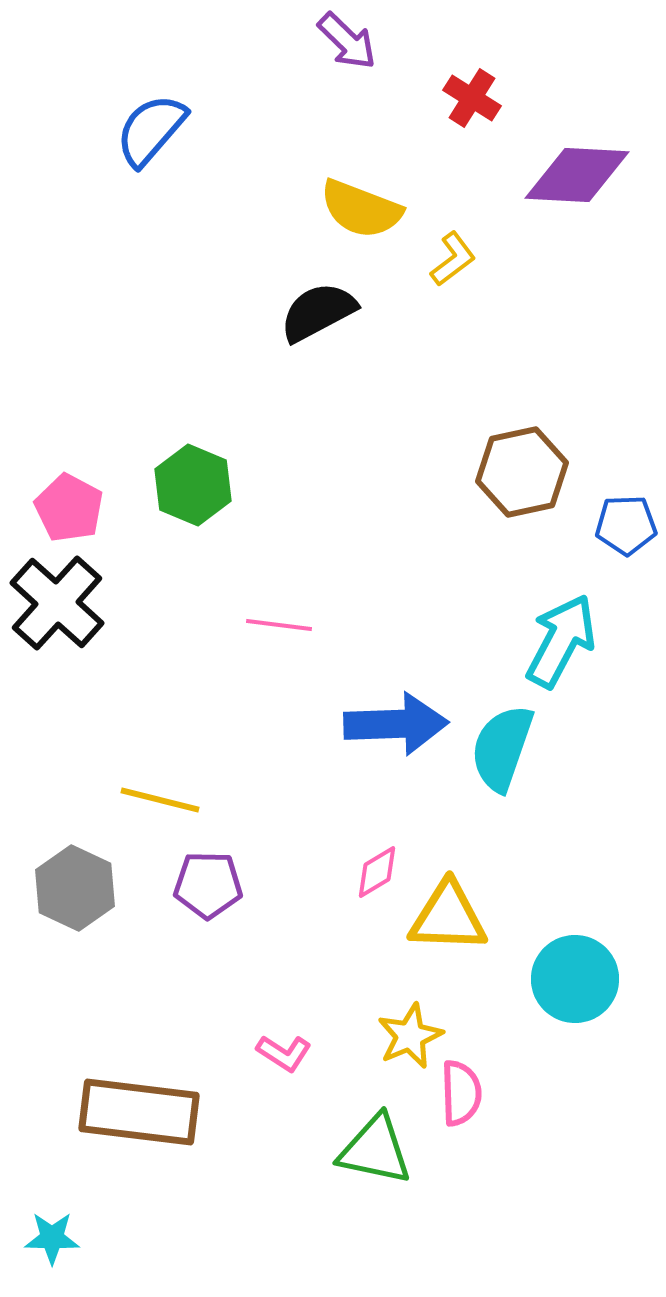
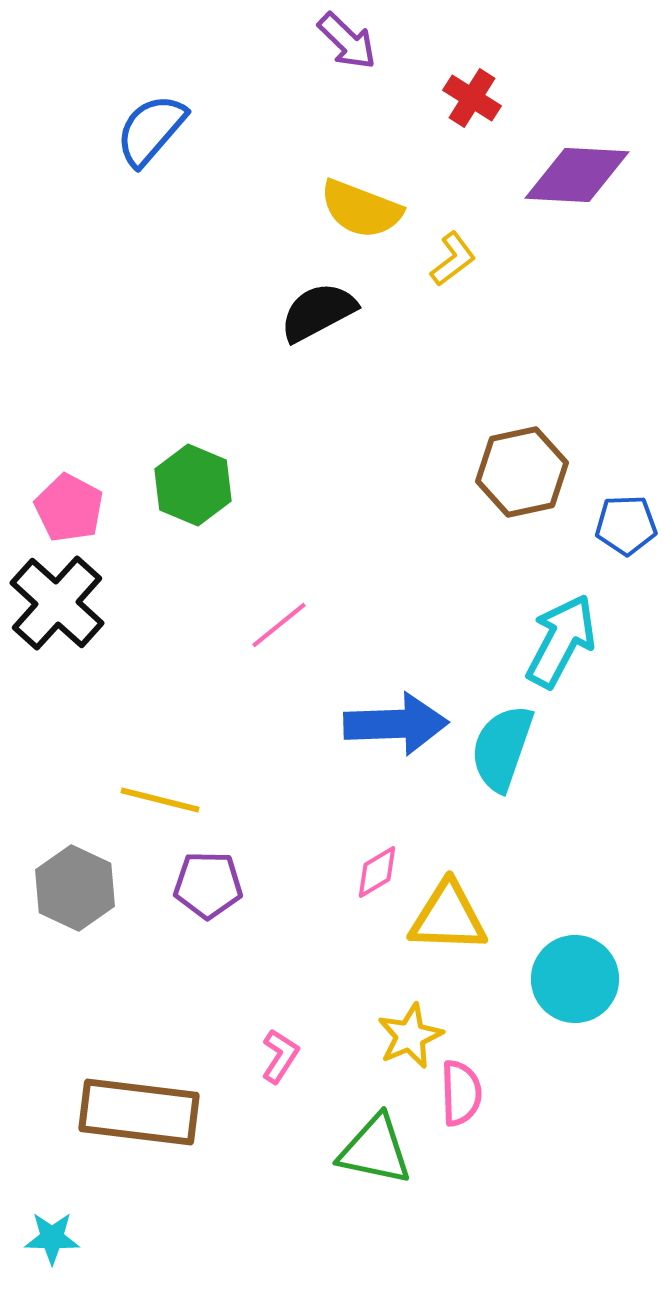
pink line: rotated 46 degrees counterclockwise
pink L-shape: moved 4 px left, 3 px down; rotated 90 degrees counterclockwise
